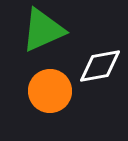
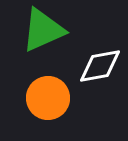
orange circle: moved 2 px left, 7 px down
